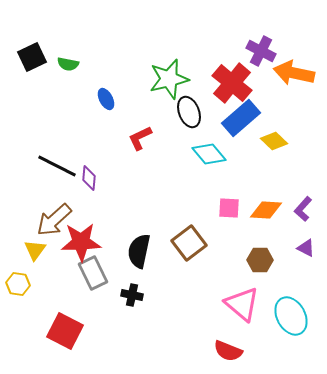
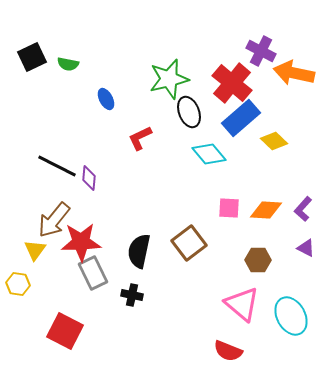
brown arrow: rotated 9 degrees counterclockwise
brown hexagon: moved 2 px left
